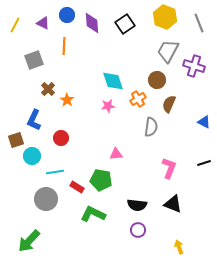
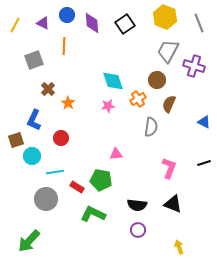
orange star: moved 1 px right, 3 px down
